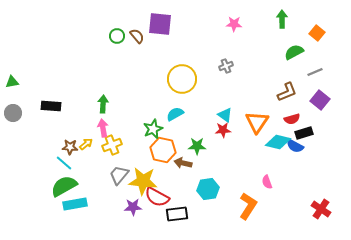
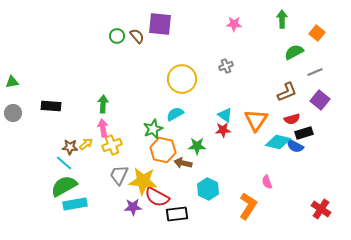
orange triangle at (257, 122): moved 1 px left, 2 px up
gray trapezoid at (119, 175): rotated 15 degrees counterclockwise
cyan hexagon at (208, 189): rotated 25 degrees counterclockwise
